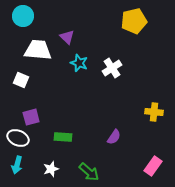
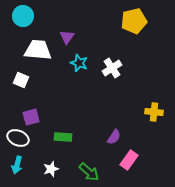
purple triangle: rotated 21 degrees clockwise
pink rectangle: moved 24 px left, 6 px up
